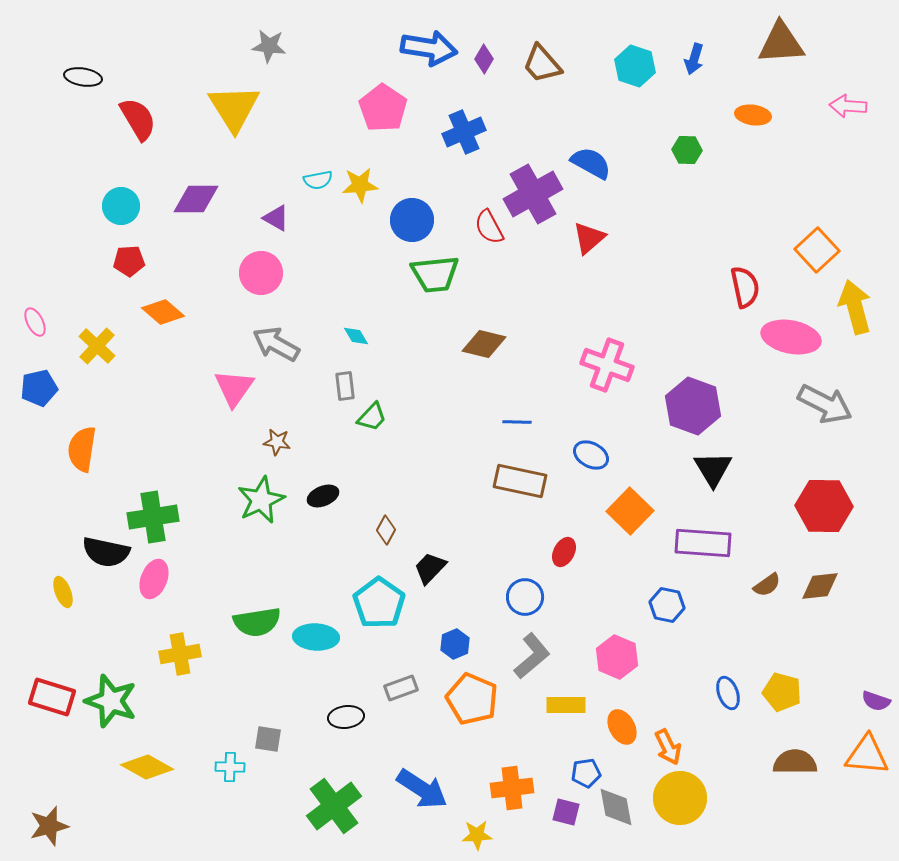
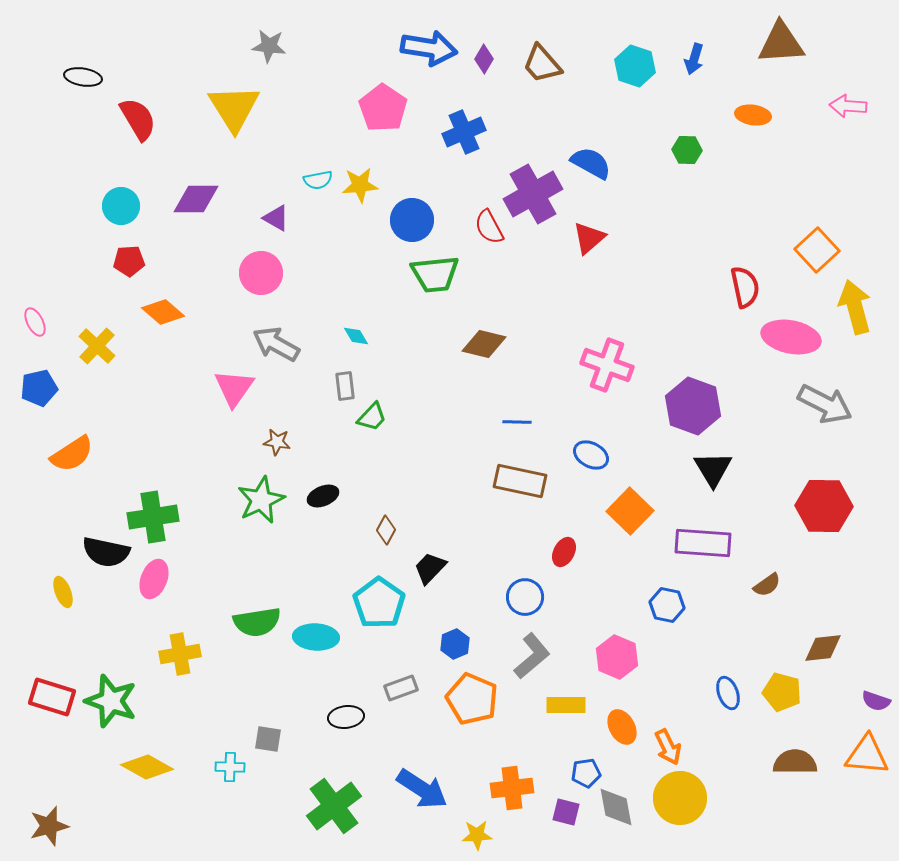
orange semicircle at (82, 449): moved 10 px left, 5 px down; rotated 132 degrees counterclockwise
brown diamond at (820, 586): moved 3 px right, 62 px down
